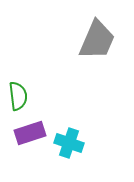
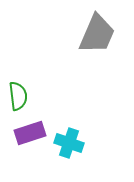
gray trapezoid: moved 6 px up
